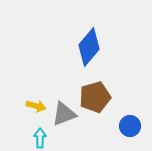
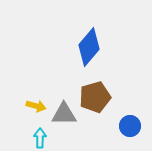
gray triangle: rotated 20 degrees clockwise
